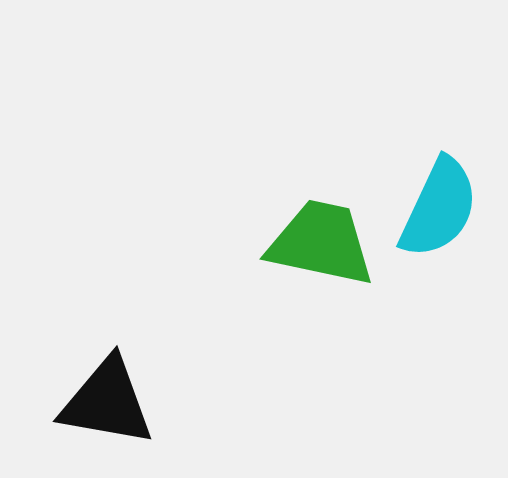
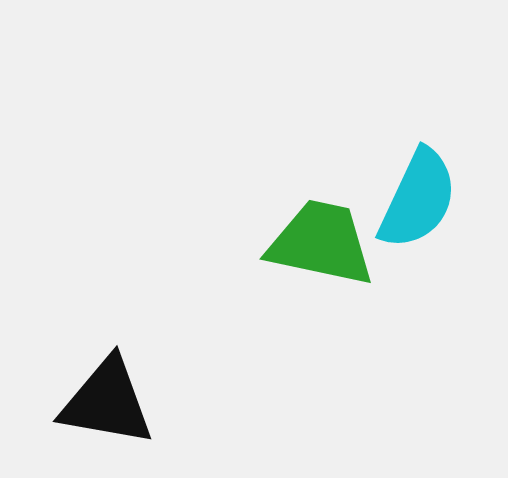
cyan semicircle: moved 21 px left, 9 px up
